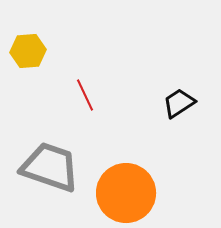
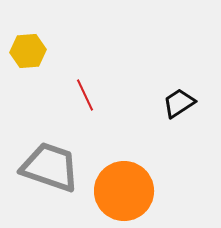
orange circle: moved 2 px left, 2 px up
